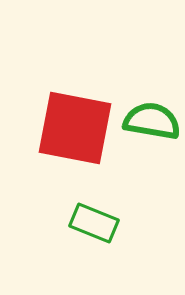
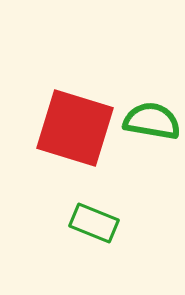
red square: rotated 6 degrees clockwise
